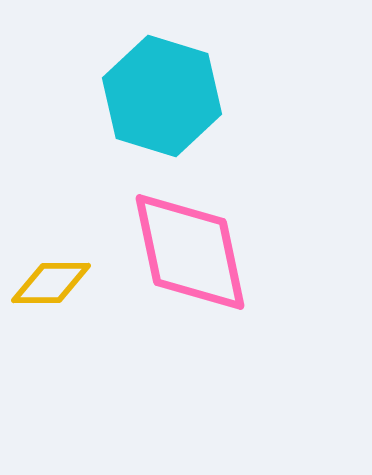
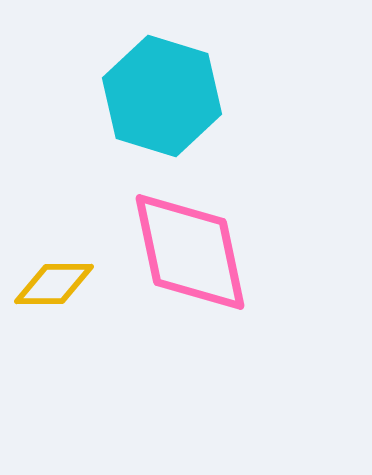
yellow diamond: moved 3 px right, 1 px down
